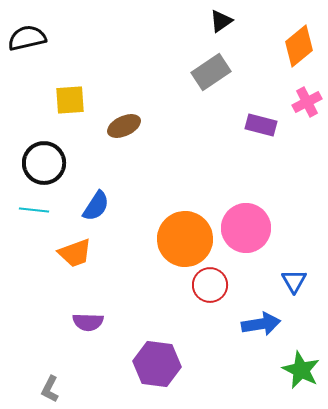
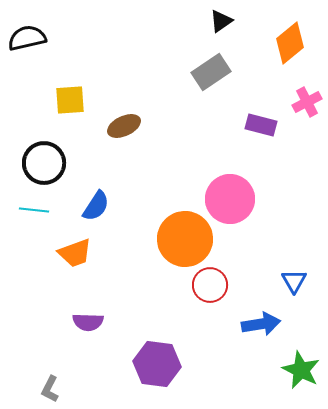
orange diamond: moved 9 px left, 3 px up
pink circle: moved 16 px left, 29 px up
